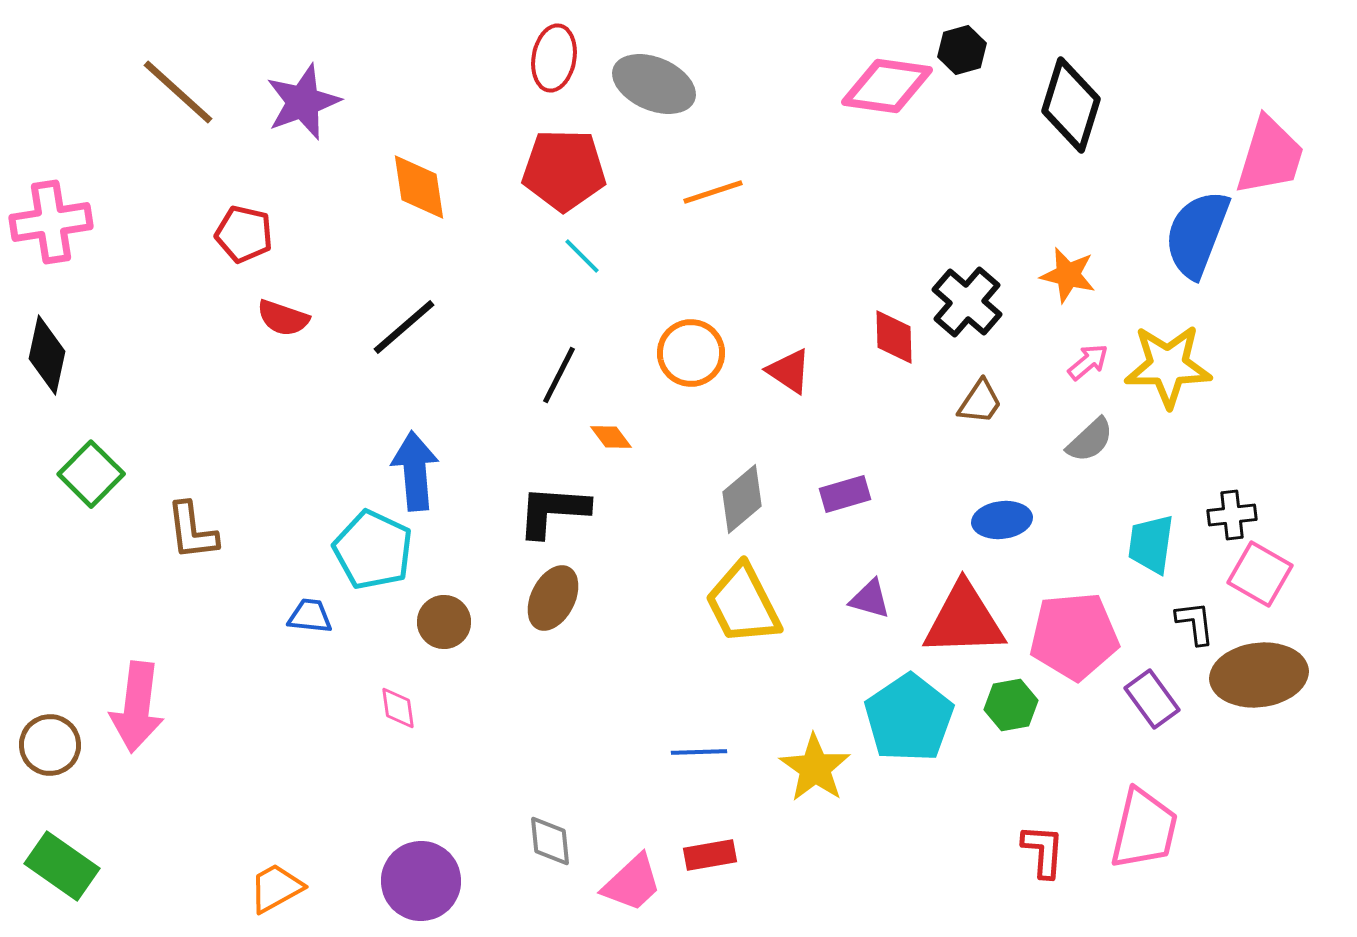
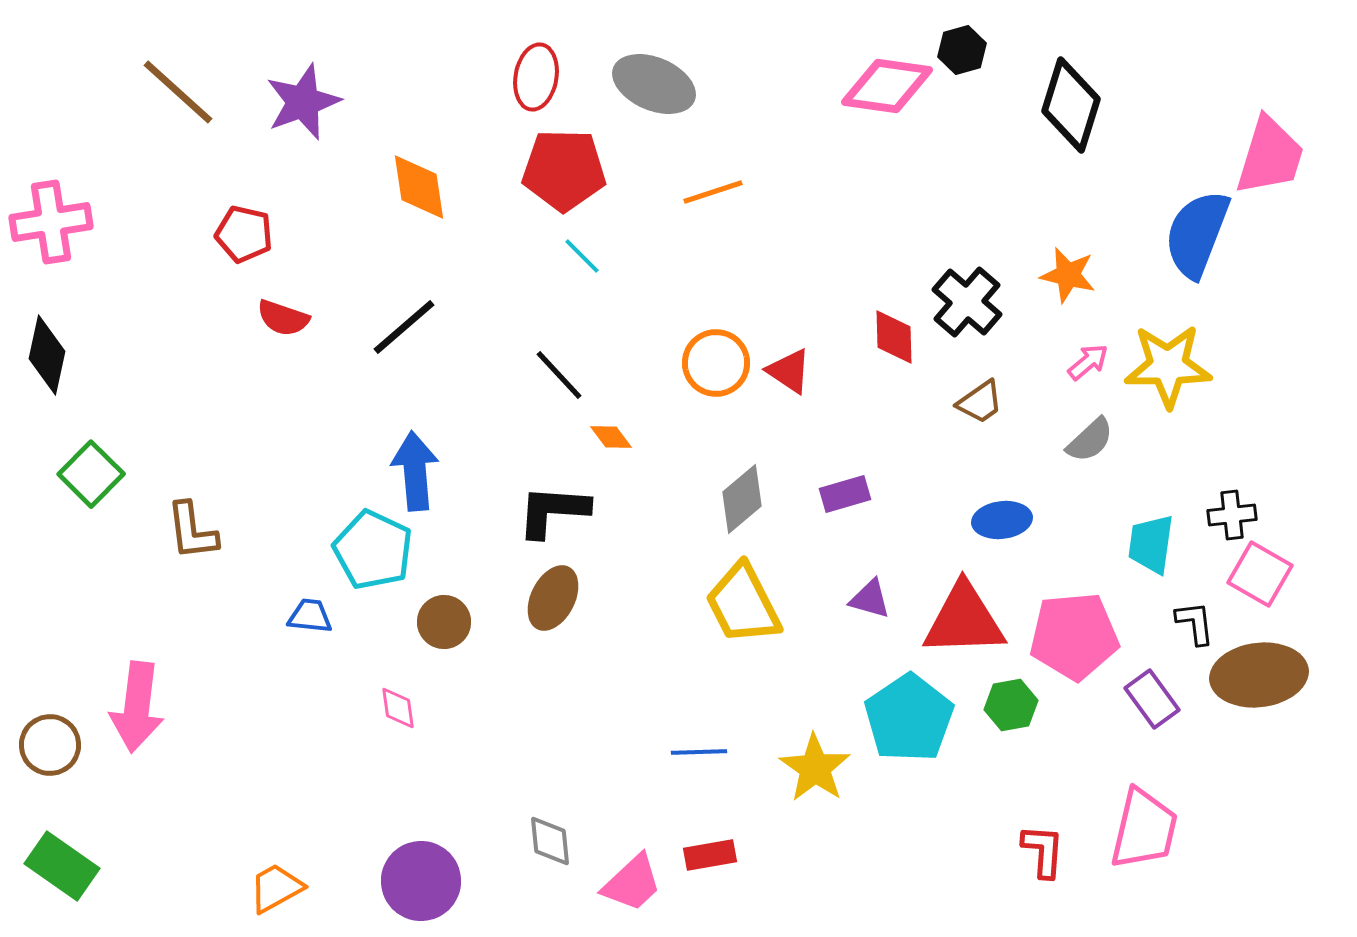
red ellipse at (554, 58): moved 18 px left, 19 px down
orange circle at (691, 353): moved 25 px right, 10 px down
black line at (559, 375): rotated 70 degrees counterclockwise
brown trapezoid at (980, 402): rotated 21 degrees clockwise
